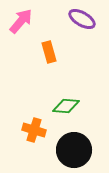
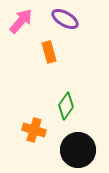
purple ellipse: moved 17 px left
green diamond: rotated 60 degrees counterclockwise
black circle: moved 4 px right
